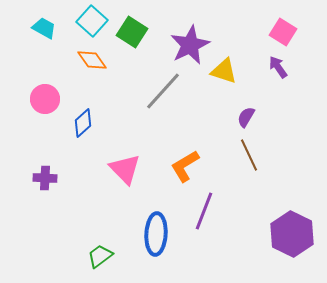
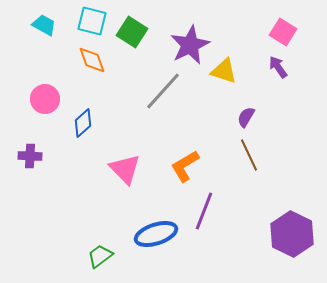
cyan square: rotated 28 degrees counterclockwise
cyan trapezoid: moved 3 px up
orange diamond: rotated 16 degrees clockwise
purple cross: moved 15 px left, 22 px up
blue ellipse: rotated 69 degrees clockwise
